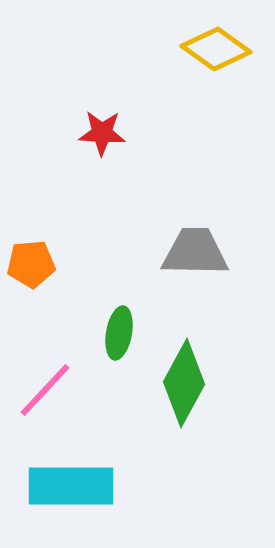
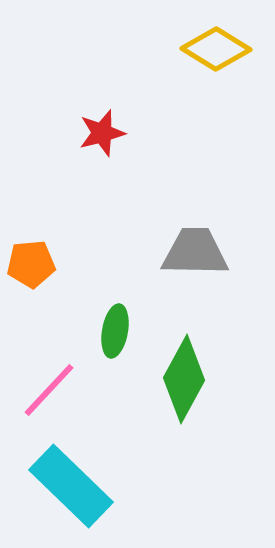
yellow diamond: rotated 4 degrees counterclockwise
red star: rotated 18 degrees counterclockwise
green ellipse: moved 4 px left, 2 px up
green diamond: moved 4 px up
pink line: moved 4 px right
cyan rectangle: rotated 44 degrees clockwise
